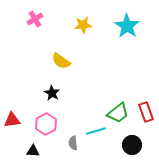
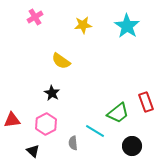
pink cross: moved 2 px up
red rectangle: moved 10 px up
cyan line: moved 1 px left; rotated 48 degrees clockwise
black circle: moved 1 px down
black triangle: rotated 40 degrees clockwise
